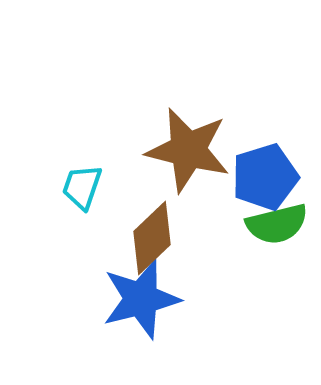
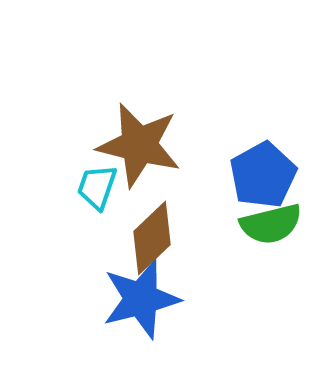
brown star: moved 49 px left, 5 px up
blue pentagon: moved 2 px left, 2 px up; rotated 12 degrees counterclockwise
cyan trapezoid: moved 15 px right
green semicircle: moved 6 px left
